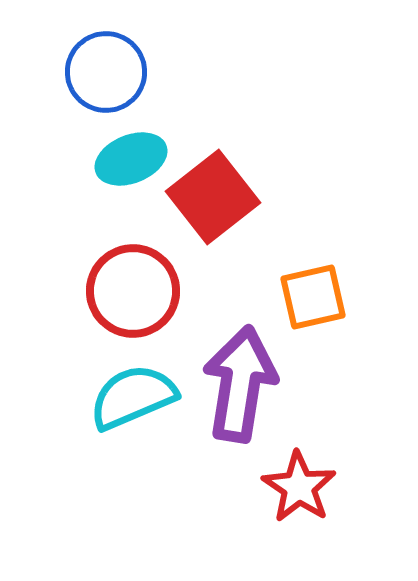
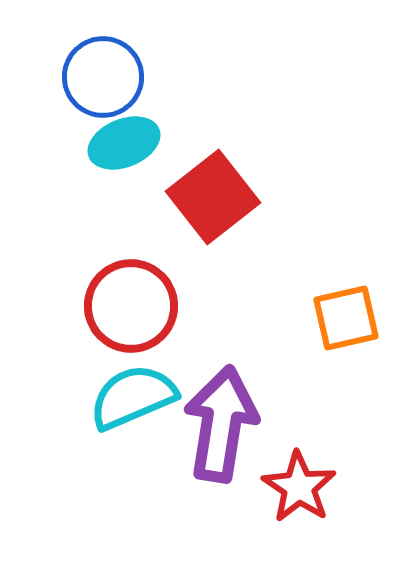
blue circle: moved 3 px left, 5 px down
cyan ellipse: moved 7 px left, 16 px up
red circle: moved 2 px left, 15 px down
orange square: moved 33 px right, 21 px down
purple arrow: moved 19 px left, 40 px down
